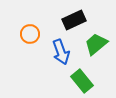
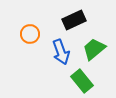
green trapezoid: moved 2 px left, 5 px down
